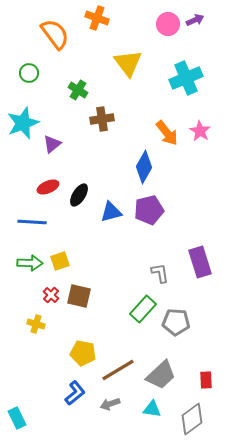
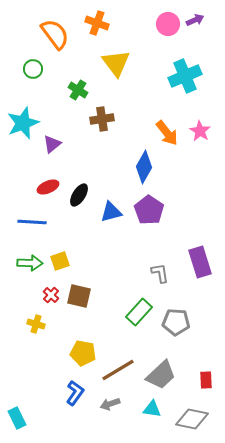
orange cross: moved 5 px down
yellow triangle: moved 12 px left
green circle: moved 4 px right, 4 px up
cyan cross: moved 1 px left, 2 px up
purple pentagon: rotated 24 degrees counterclockwise
green rectangle: moved 4 px left, 3 px down
blue L-shape: rotated 15 degrees counterclockwise
gray diamond: rotated 48 degrees clockwise
